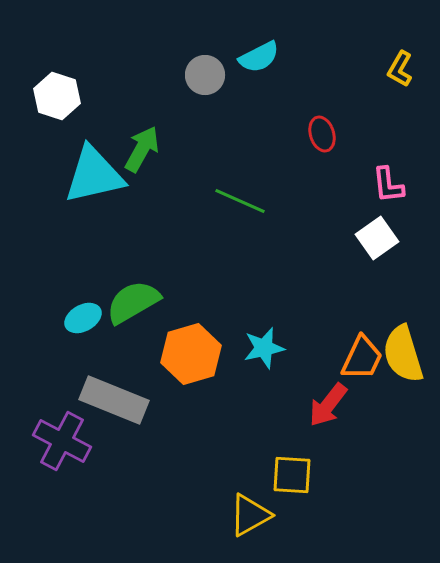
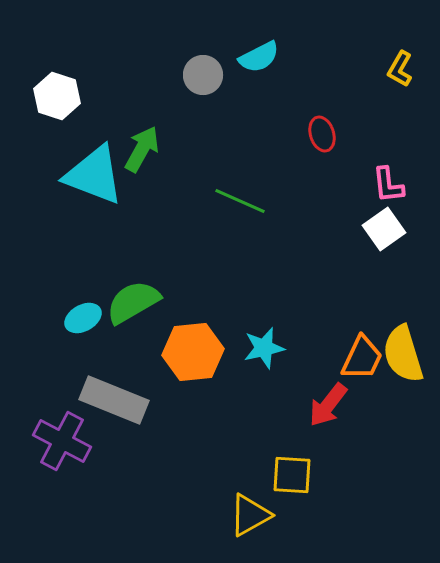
gray circle: moved 2 px left
cyan triangle: rotated 34 degrees clockwise
white square: moved 7 px right, 9 px up
orange hexagon: moved 2 px right, 2 px up; rotated 10 degrees clockwise
